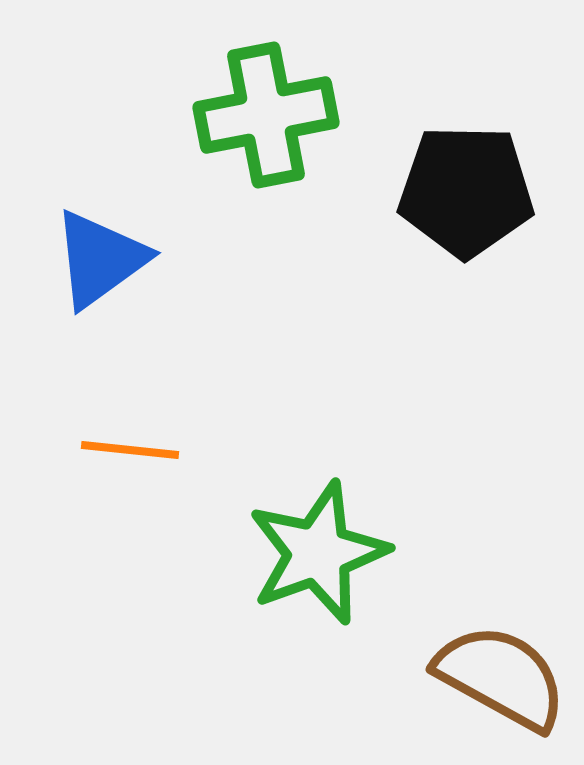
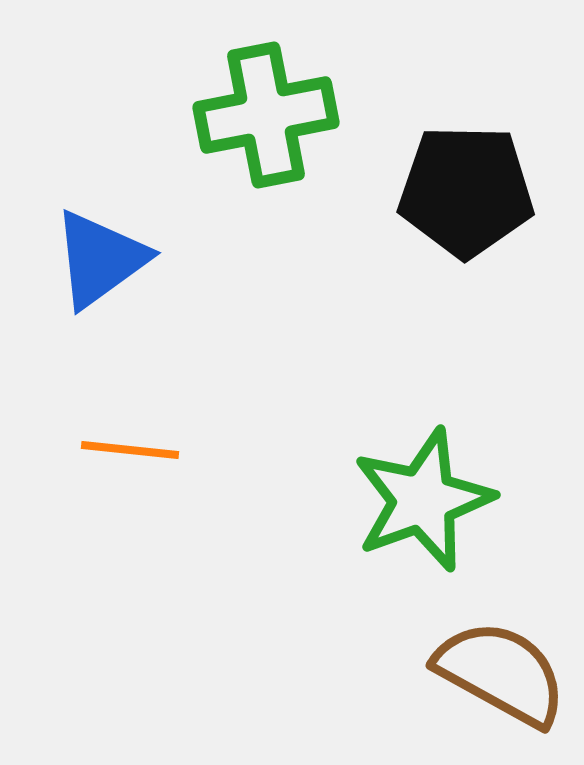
green star: moved 105 px right, 53 px up
brown semicircle: moved 4 px up
